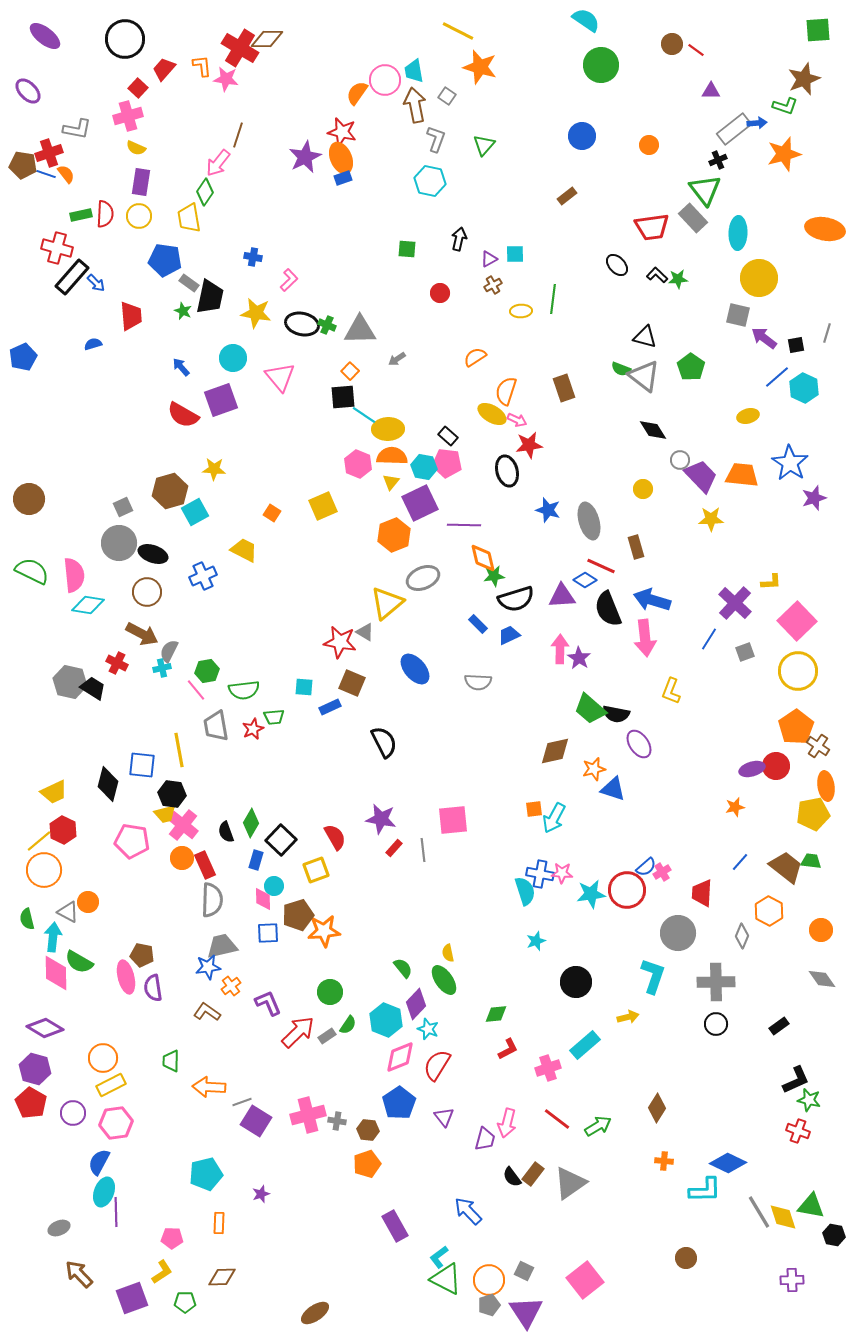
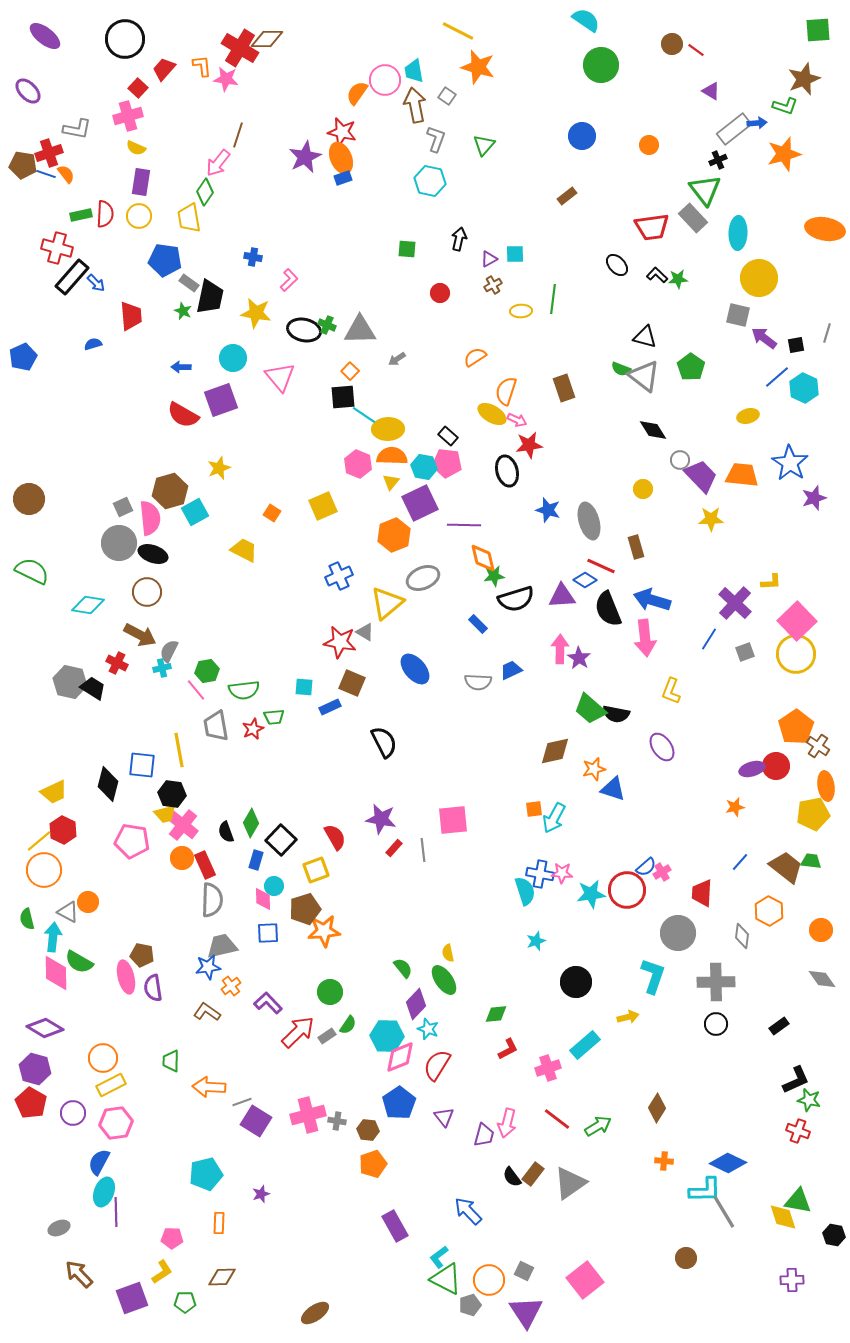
orange star at (480, 67): moved 2 px left
purple triangle at (711, 91): rotated 30 degrees clockwise
black ellipse at (302, 324): moved 2 px right, 6 px down
blue arrow at (181, 367): rotated 48 degrees counterclockwise
yellow star at (214, 469): moved 5 px right, 1 px up; rotated 25 degrees counterclockwise
pink semicircle at (74, 575): moved 76 px right, 57 px up
blue cross at (203, 576): moved 136 px right
brown arrow at (142, 634): moved 2 px left, 1 px down
blue trapezoid at (509, 635): moved 2 px right, 35 px down
yellow circle at (798, 671): moved 2 px left, 17 px up
purple ellipse at (639, 744): moved 23 px right, 3 px down
brown pentagon at (298, 915): moved 7 px right, 6 px up
gray diamond at (742, 936): rotated 15 degrees counterclockwise
purple L-shape at (268, 1003): rotated 20 degrees counterclockwise
cyan hexagon at (386, 1020): moved 1 px right, 16 px down; rotated 20 degrees counterclockwise
purple trapezoid at (485, 1139): moved 1 px left, 4 px up
orange pentagon at (367, 1164): moved 6 px right
green triangle at (811, 1206): moved 13 px left, 5 px up
gray line at (759, 1212): moved 35 px left
gray pentagon at (489, 1305): moved 19 px left
